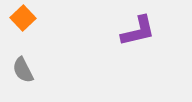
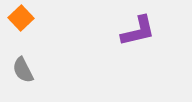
orange square: moved 2 px left
